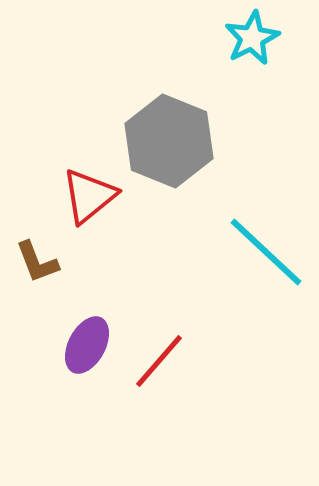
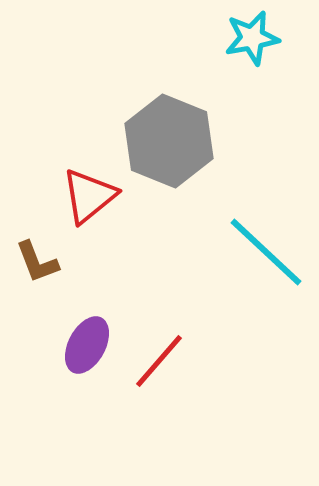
cyan star: rotated 16 degrees clockwise
